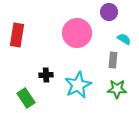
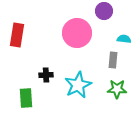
purple circle: moved 5 px left, 1 px up
cyan semicircle: rotated 24 degrees counterclockwise
green rectangle: rotated 30 degrees clockwise
